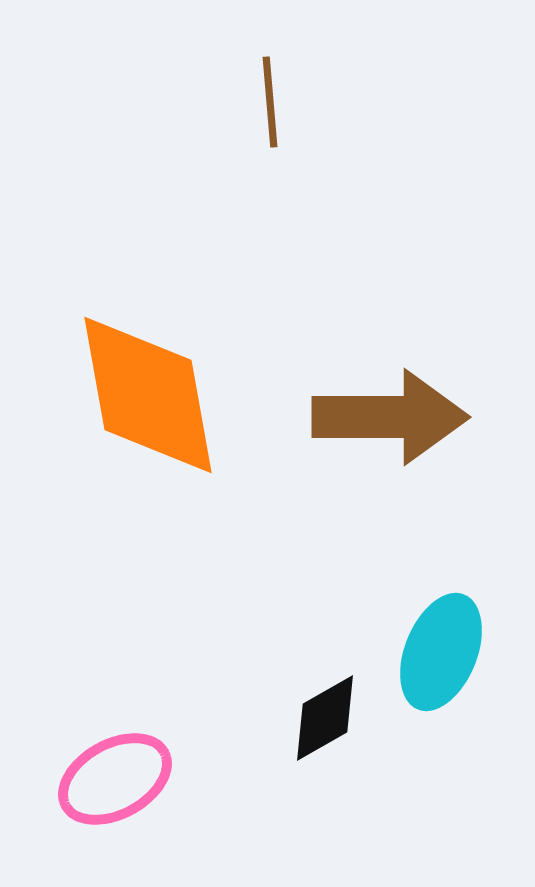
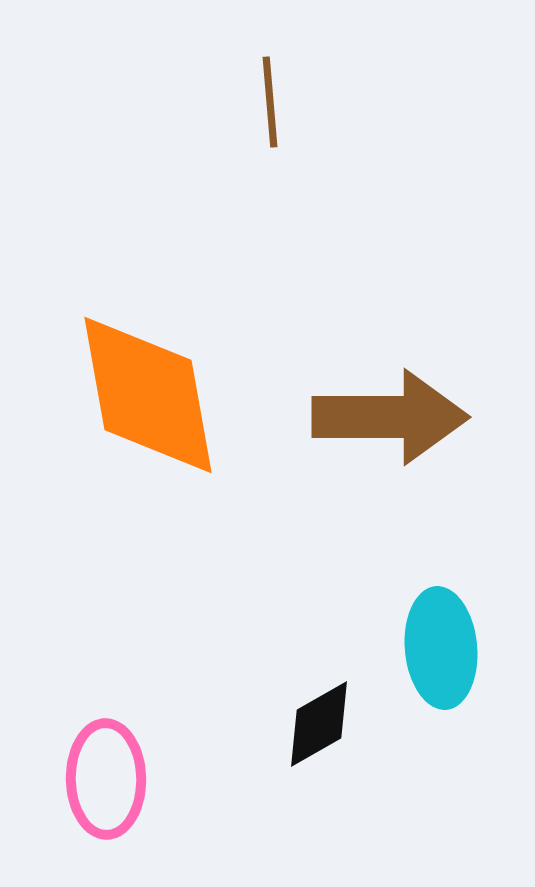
cyan ellipse: moved 4 px up; rotated 27 degrees counterclockwise
black diamond: moved 6 px left, 6 px down
pink ellipse: moved 9 px left; rotated 62 degrees counterclockwise
